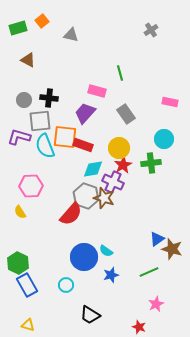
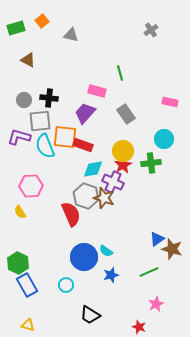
green rectangle at (18, 28): moved 2 px left
yellow circle at (119, 148): moved 4 px right, 3 px down
red semicircle at (71, 214): rotated 65 degrees counterclockwise
